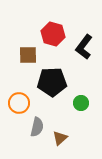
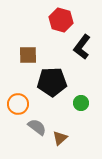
red hexagon: moved 8 px right, 14 px up
black L-shape: moved 2 px left
orange circle: moved 1 px left, 1 px down
gray semicircle: rotated 66 degrees counterclockwise
